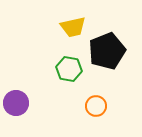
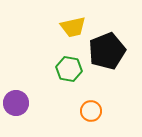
orange circle: moved 5 px left, 5 px down
